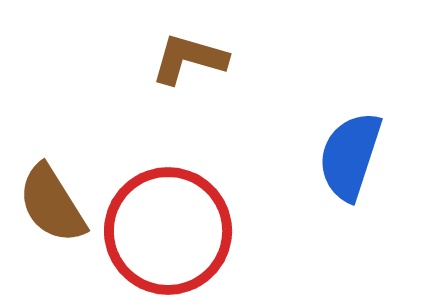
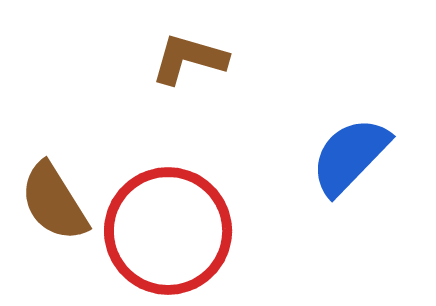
blue semicircle: rotated 26 degrees clockwise
brown semicircle: moved 2 px right, 2 px up
